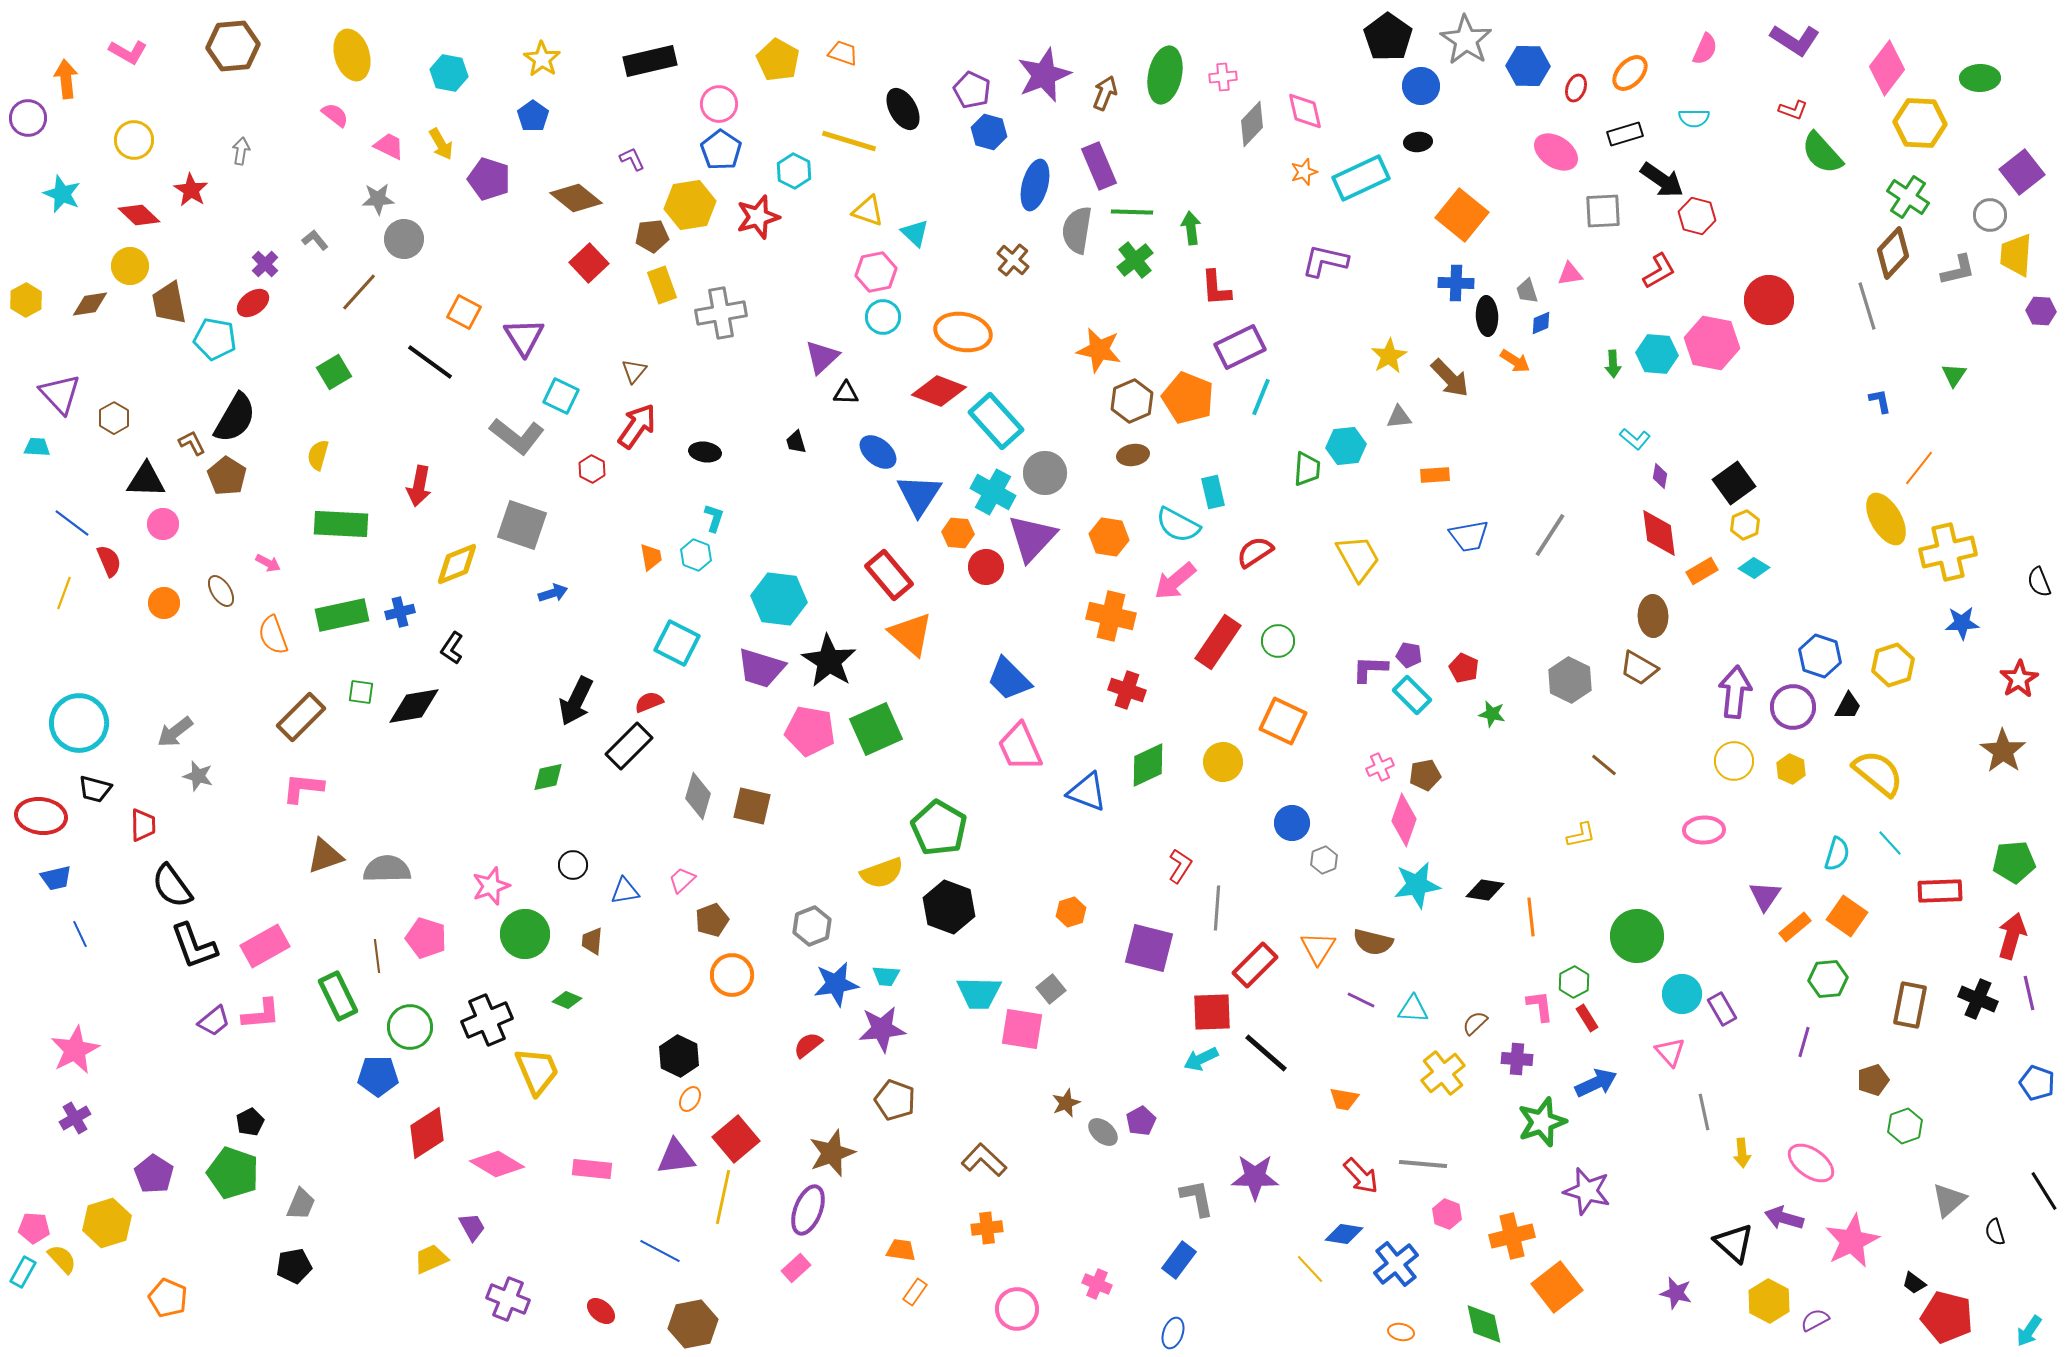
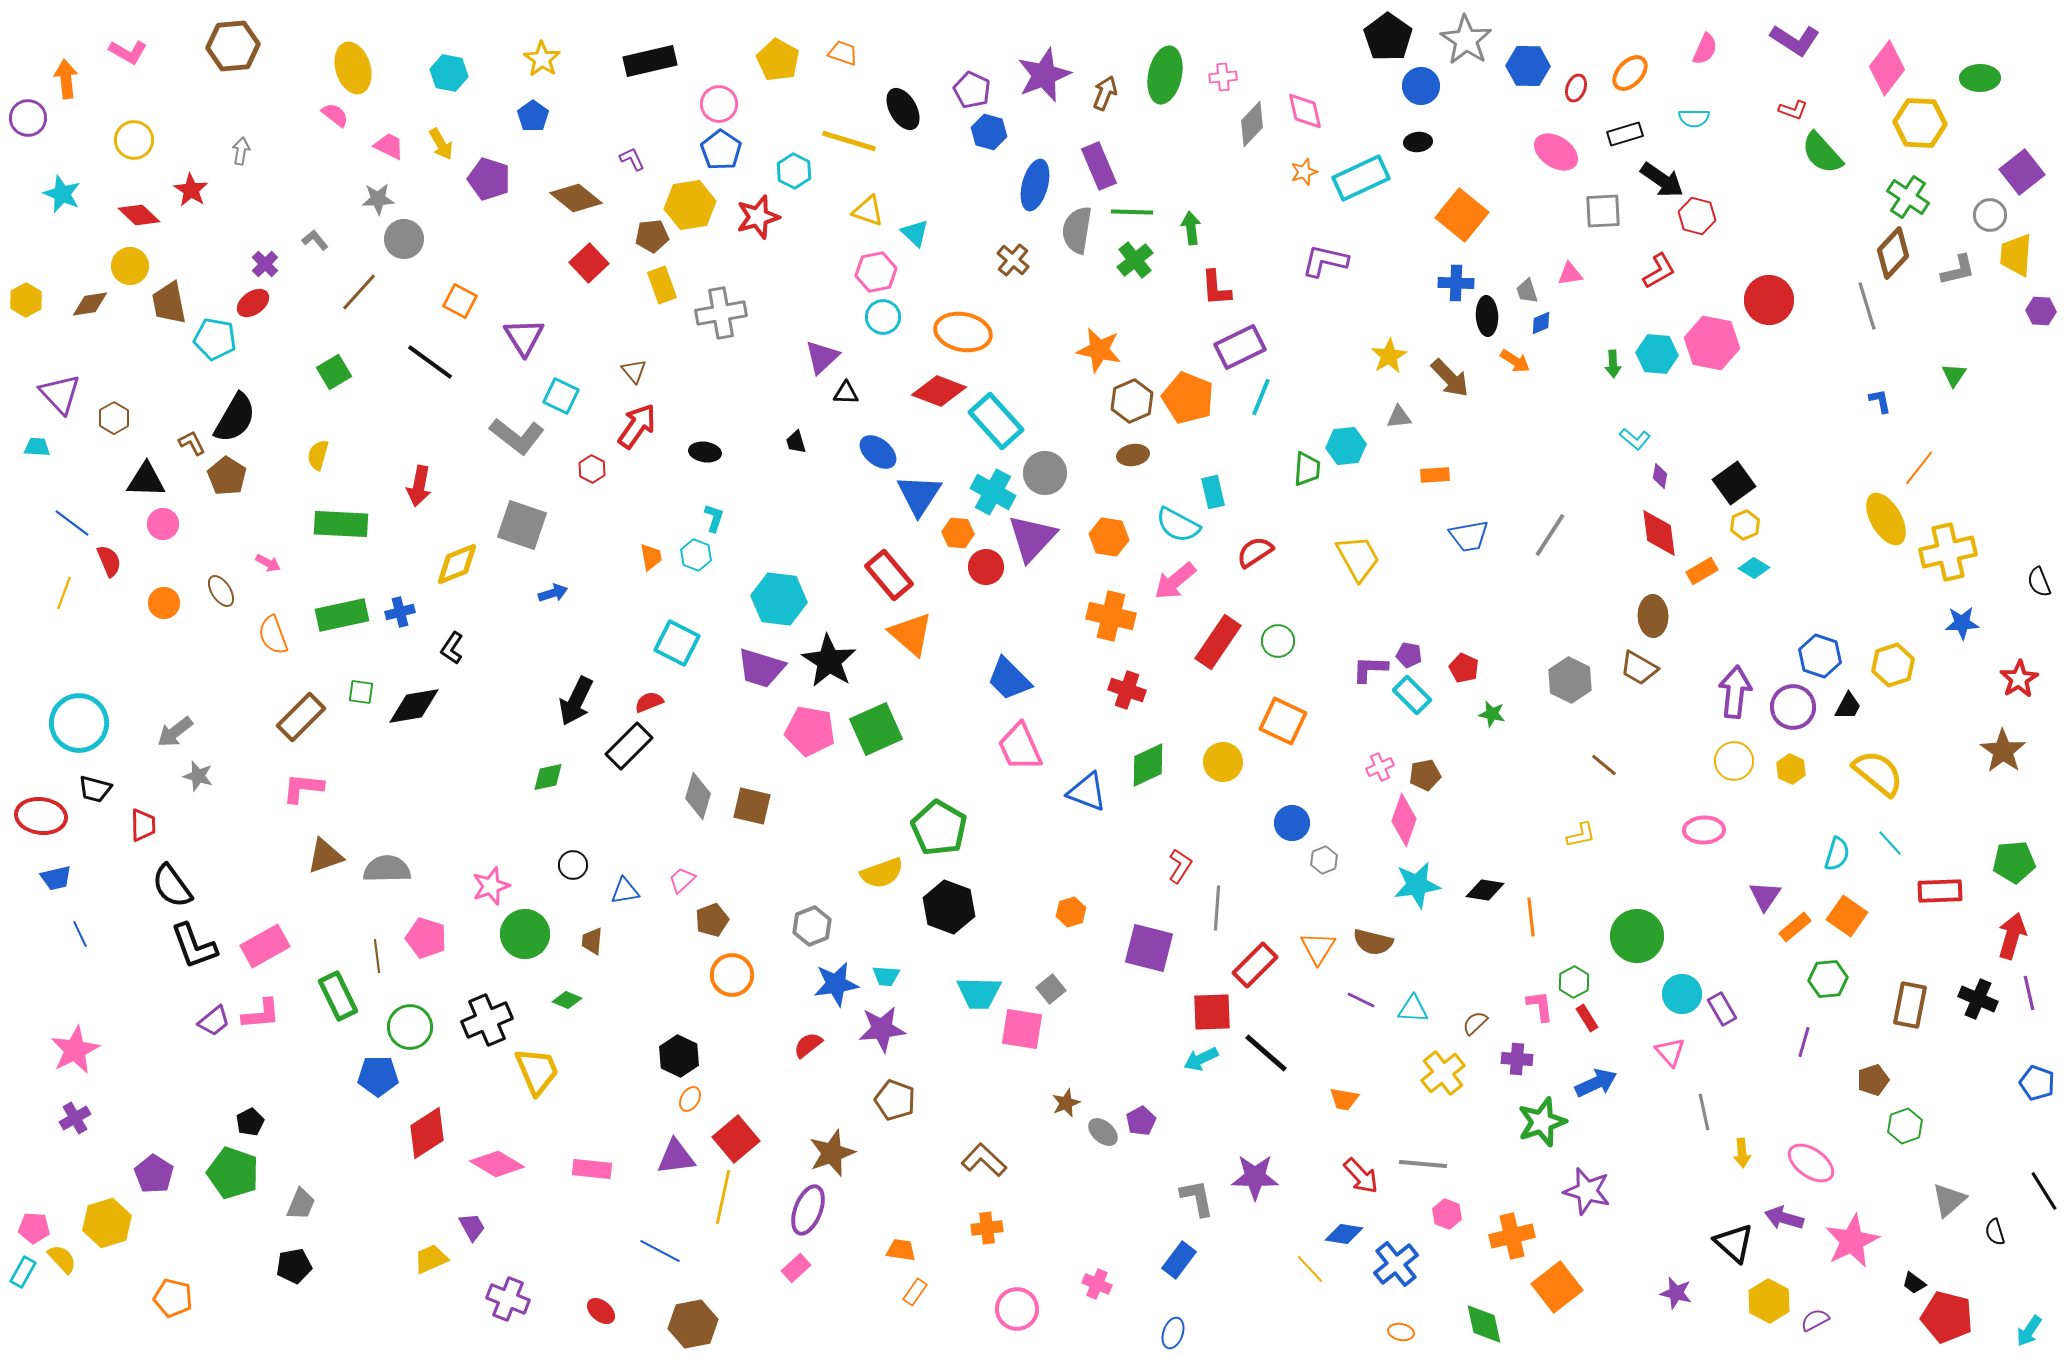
yellow ellipse at (352, 55): moved 1 px right, 13 px down
orange square at (464, 312): moved 4 px left, 11 px up
brown triangle at (634, 371): rotated 20 degrees counterclockwise
orange pentagon at (168, 1298): moved 5 px right; rotated 9 degrees counterclockwise
